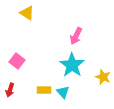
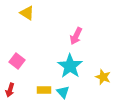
cyan star: moved 2 px left, 1 px down
